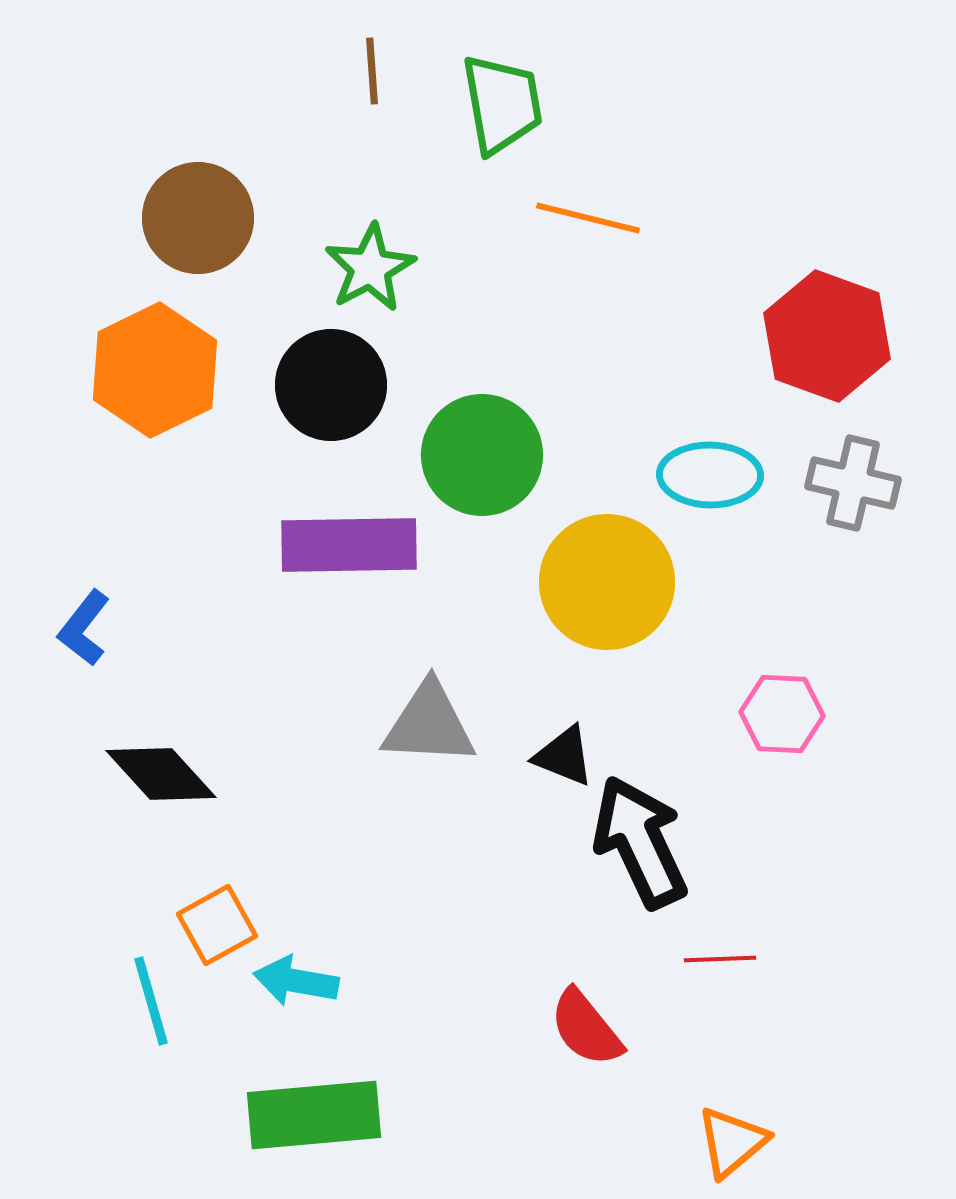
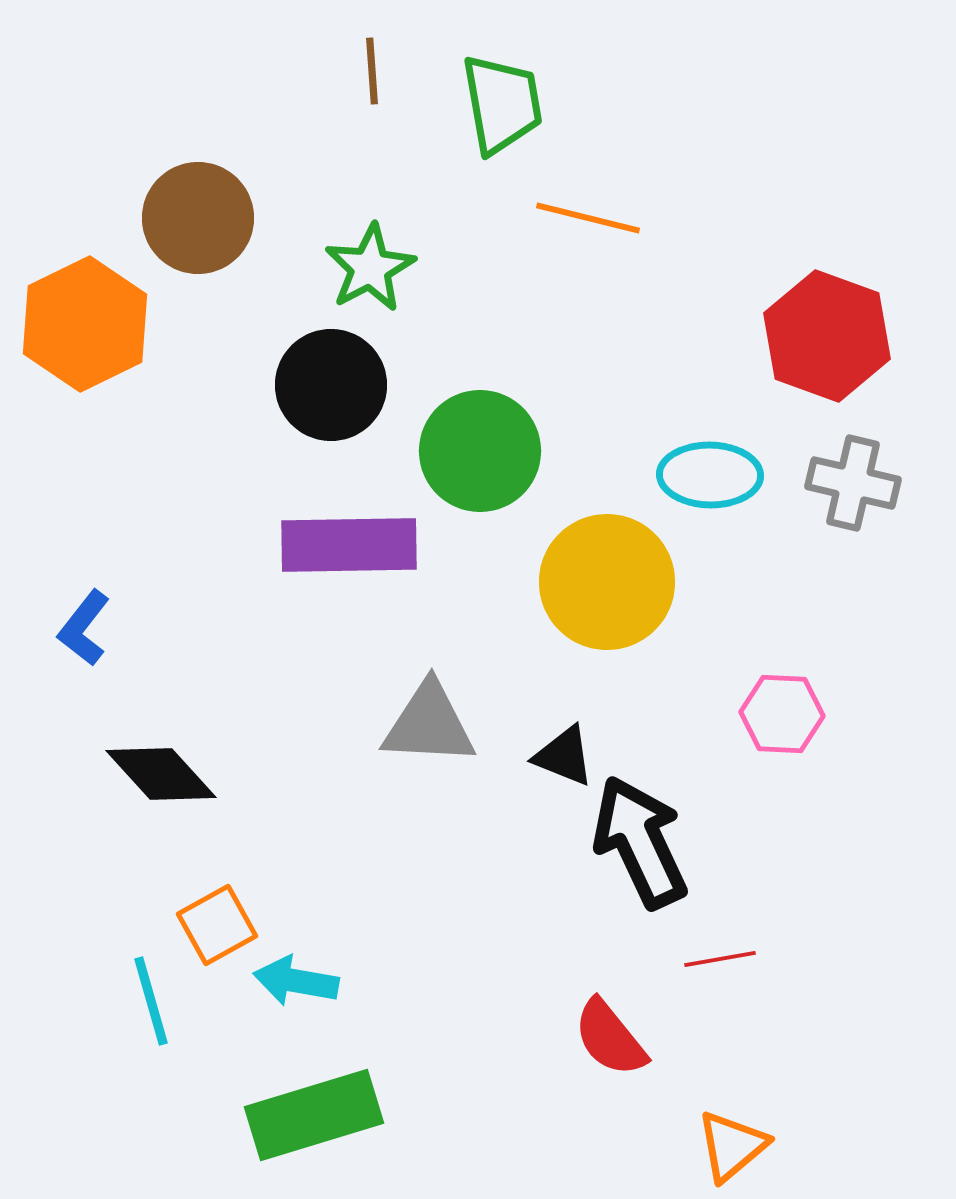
orange hexagon: moved 70 px left, 46 px up
green circle: moved 2 px left, 4 px up
red line: rotated 8 degrees counterclockwise
red semicircle: moved 24 px right, 10 px down
green rectangle: rotated 12 degrees counterclockwise
orange triangle: moved 4 px down
